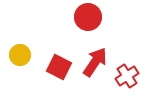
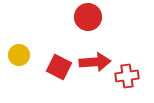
yellow circle: moved 1 px left
red arrow: rotated 52 degrees clockwise
red cross: rotated 25 degrees clockwise
